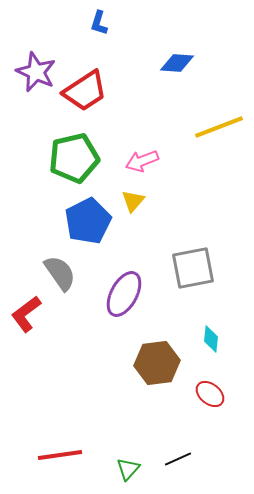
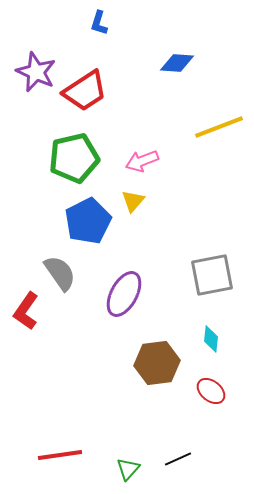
gray square: moved 19 px right, 7 px down
red L-shape: moved 3 px up; rotated 18 degrees counterclockwise
red ellipse: moved 1 px right, 3 px up
